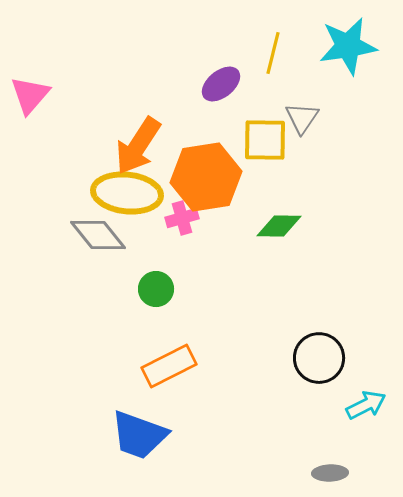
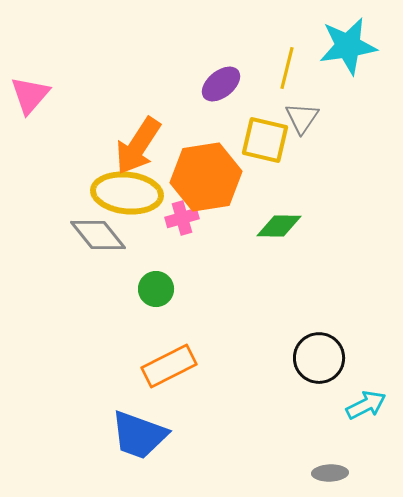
yellow line: moved 14 px right, 15 px down
yellow square: rotated 12 degrees clockwise
